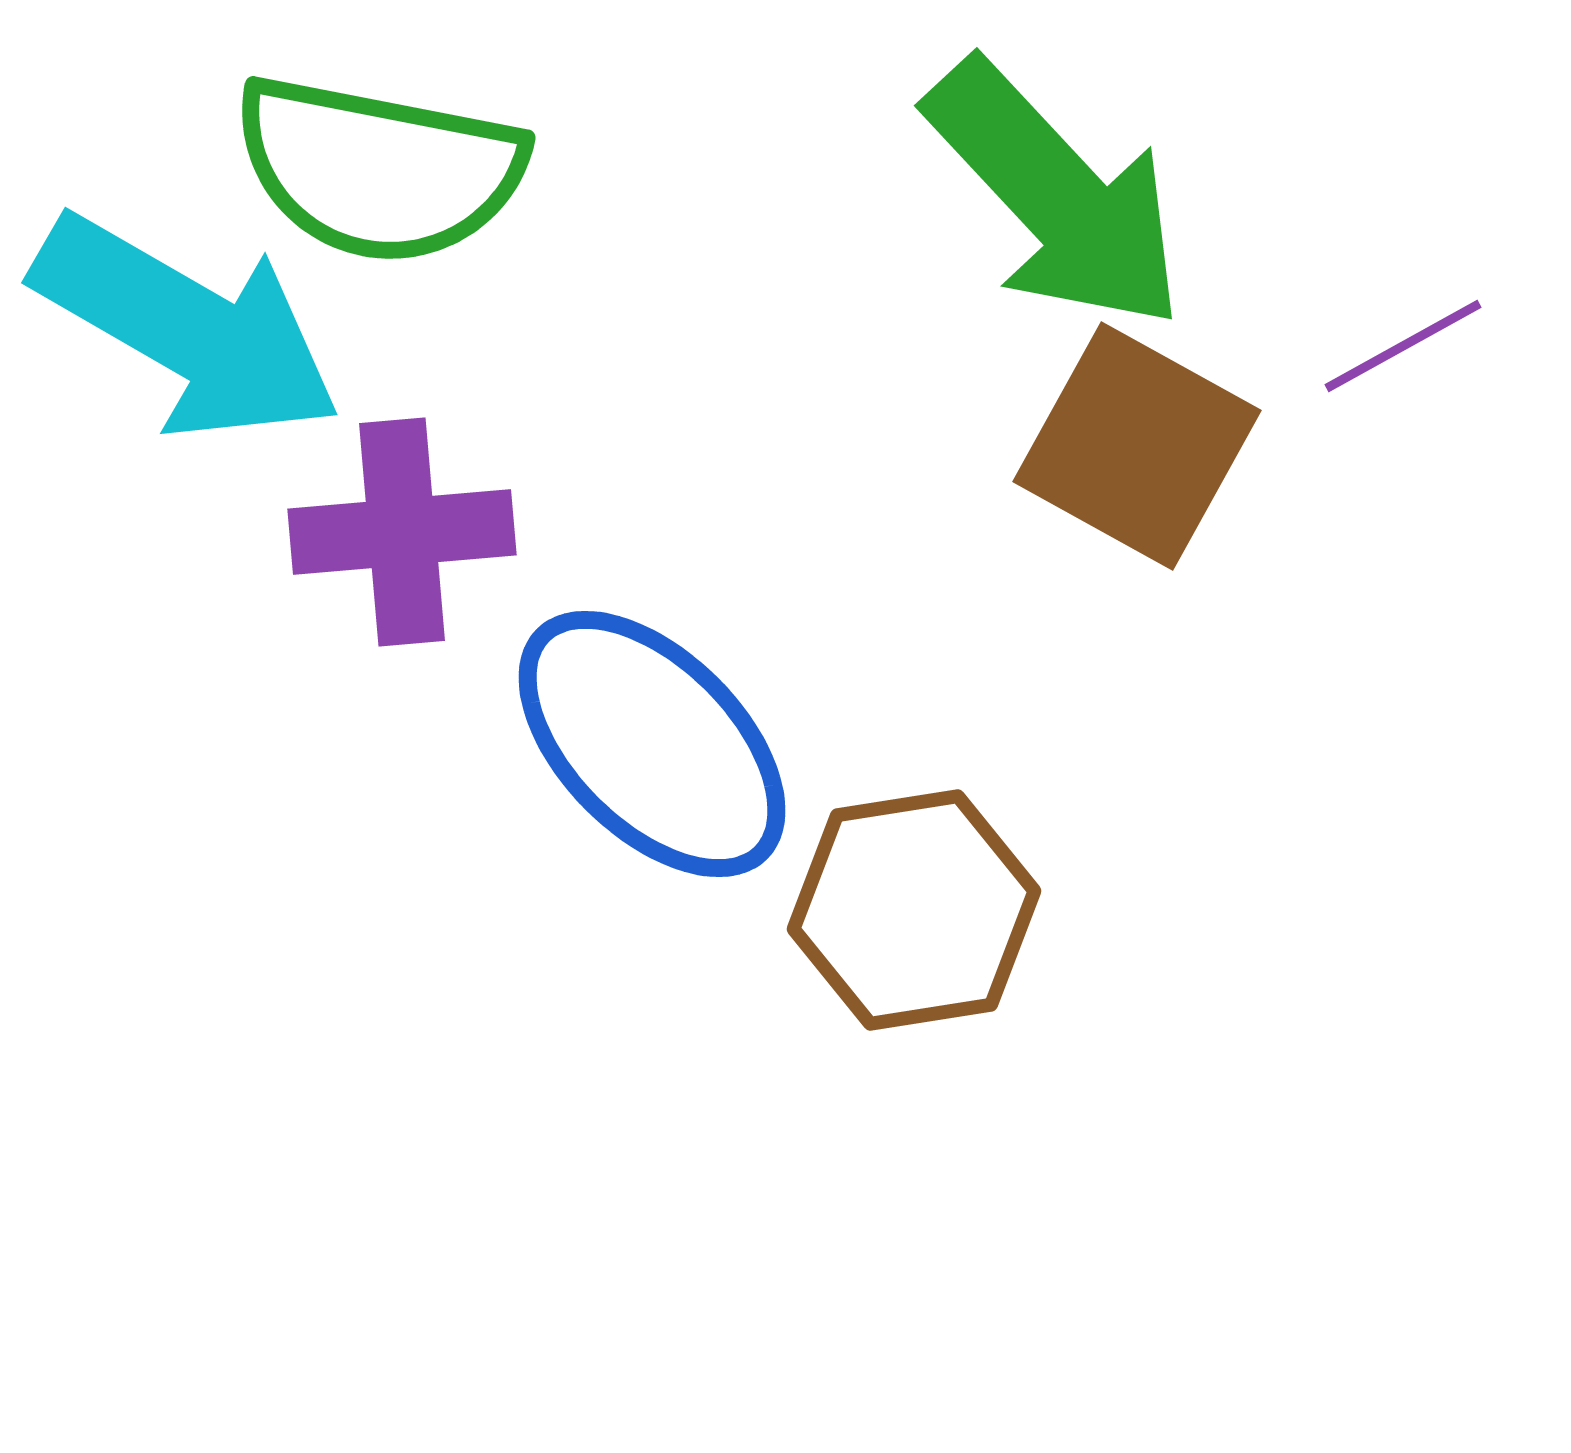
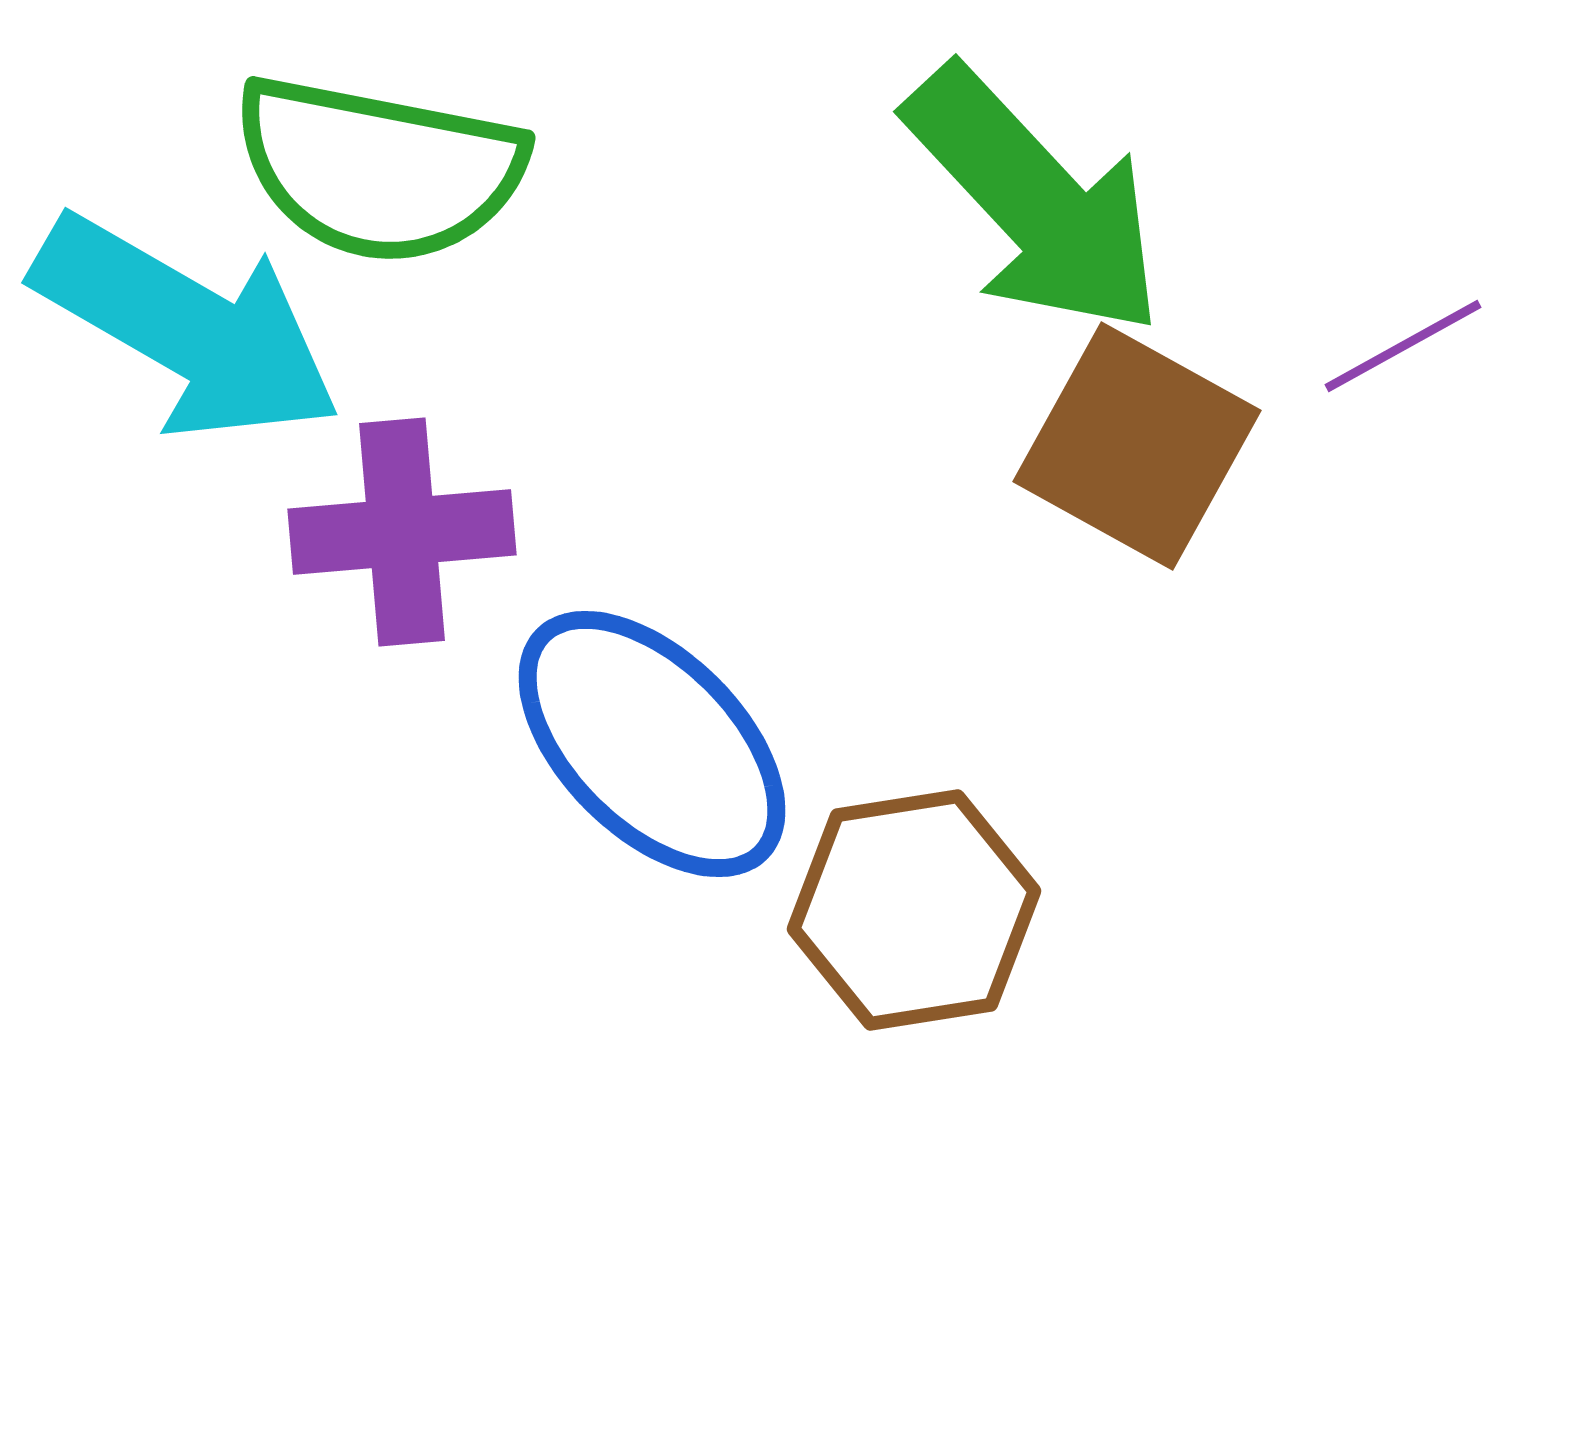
green arrow: moved 21 px left, 6 px down
